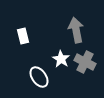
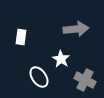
gray arrow: moved 1 px up; rotated 95 degrees clockwise
white rectangle: moved 2 px left, 1 px down; rotated 21 degrees clockwise
gray cross: moved 18 px down
